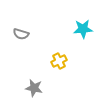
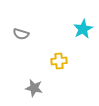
cyan star: rotated 24 degrees counterclockwise
yellow cross: rotated 21 degrees clockwise
